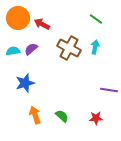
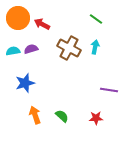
purple semicircle: rotated 24 degrees clockwise
